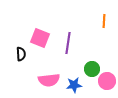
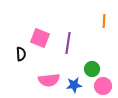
pink circle: moved 4 px left, 5 px down
